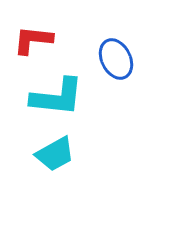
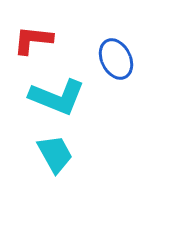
cyan L-shape: rotated 16 degrees clockwise
cyan trapezoid: rotated 90 degrees counterclockwise
